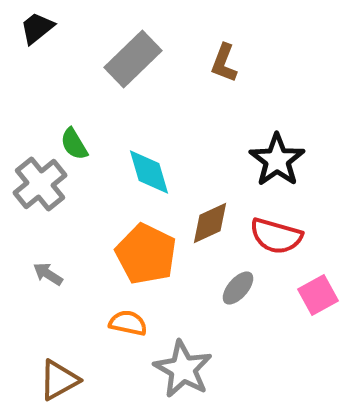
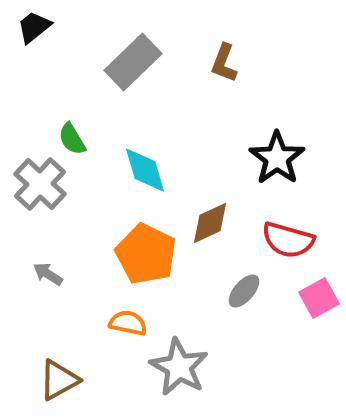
black trapezoid: moved 3 px left, 1 px up
gray rectangle: moved 3 px down
green semicircle: moved 2 px left, 5 px up
black star: moved 2 px up
cyan diamond: moved 4 px left, 2 px up
gray cross: rotated 8 degrees counterclockwise
red semicircle: moved 12 px right, 4 px down
gray ellipse: moved 6 px right, 3 px down
pink square: moved 1 px right, 3 px down
gray star: moved 4 px left, 2 px up
